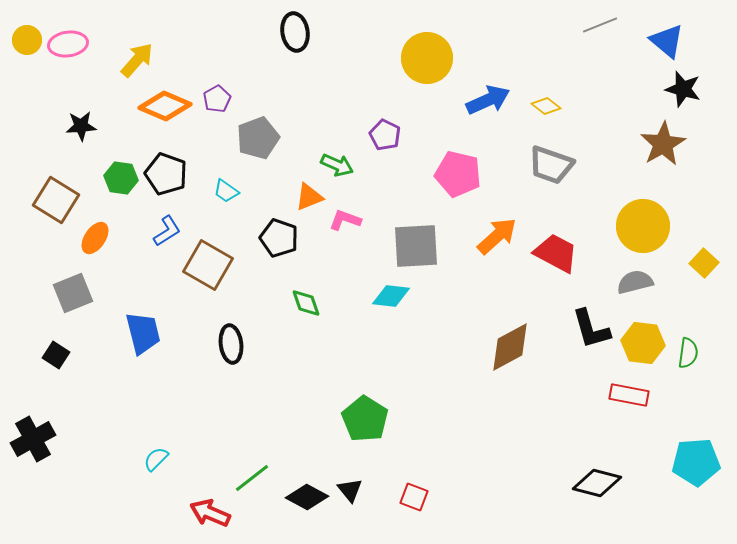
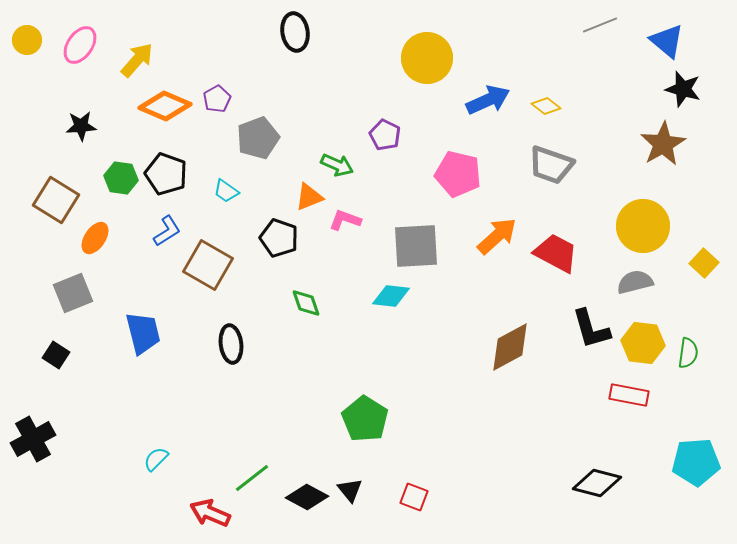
pink ellipse at (68, 44): moved 12 px right, 1 px down; rotated 48 degrees counterclockwise
